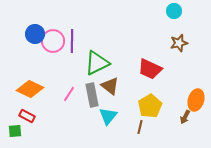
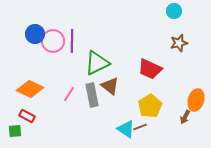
cyan triangle: moved 18 px right, 13 px down; rotated 36 degrees counterclockwise
brown line: rotated 56 degrees clockwise
